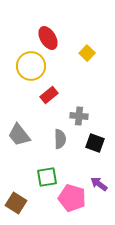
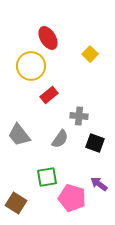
yellow square: moved 3 px right, 1 px down
gray semicircle: rotated 36 degrees clockwise
